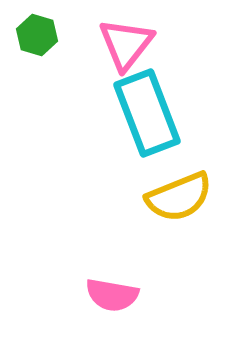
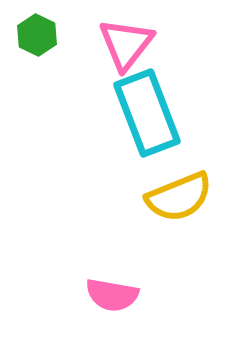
green hexagon: rotated 9 degrees clockwise
